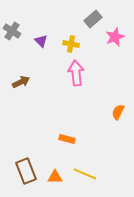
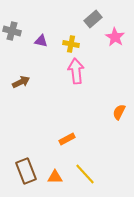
gray cross: rotated 18 degrees counterclockwise
pink star: rotated 18 degrees counterclockwise
purple triangle: rotated 32 degrees counterclockwise
pink arrow: moved 2 px up
orange semicircle: moved 1 px right
orange rectangle: rotated 42 degrees counterclockwise
yellow line: rotated 25 degrees clockwise
